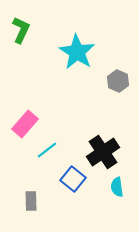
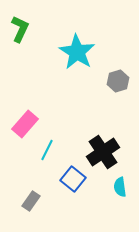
green L-shape: moved 1 px left, 1 px up
gray hexagon: rotated 20 degrees clockwise
cyan line: rotated 25 degrees counterclockwise
cyan semicircle: moved 3 px right
gray rectangle: rotated 36 degrees clockwise
